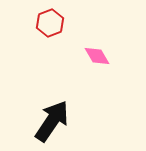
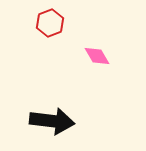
black arrow: rotated 63 degrees clockwise
